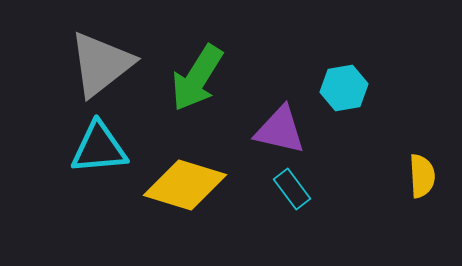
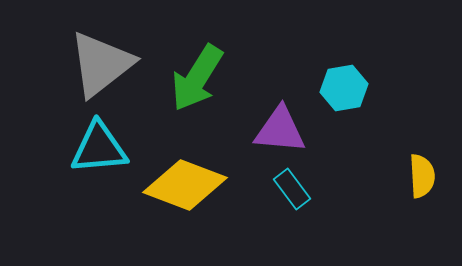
purple triangle: rotated 8 degrees counterclockwise
yellow diamond: rotated 4 degrees clockwise
